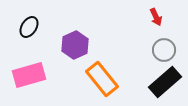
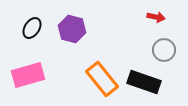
red arrow: rotated 54 degrees counterclockwise
black ellipse: moved 3 px right, 1 px down
purple hexagon: moved 3 px left, 16 px up; rotated 20 degrees counterclockwise
pink rectangle: moved 1 px left
black rectangle: moved 21 px left; rotated 60 degrees clockwise
